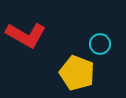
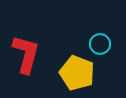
red L-shape: moved 19 px down; rotated 105 degrees counterclockwise
